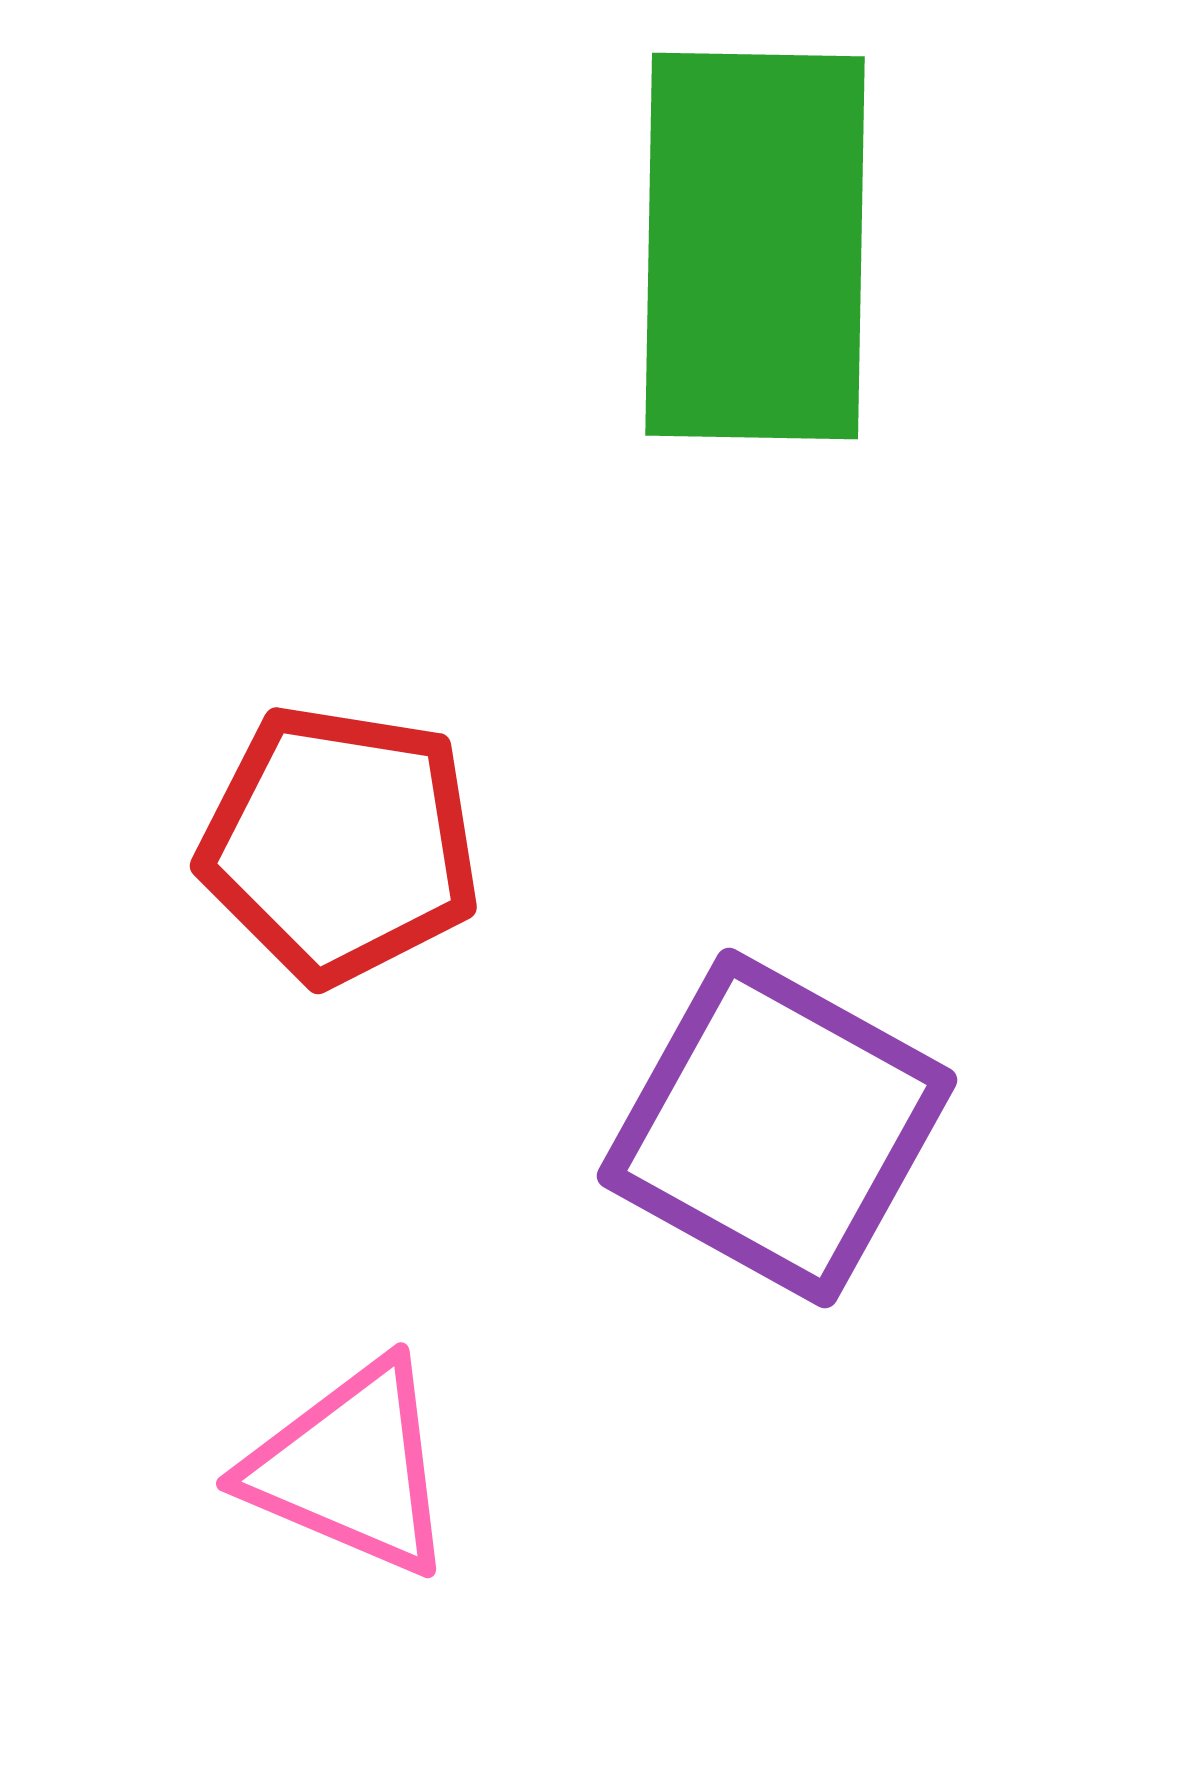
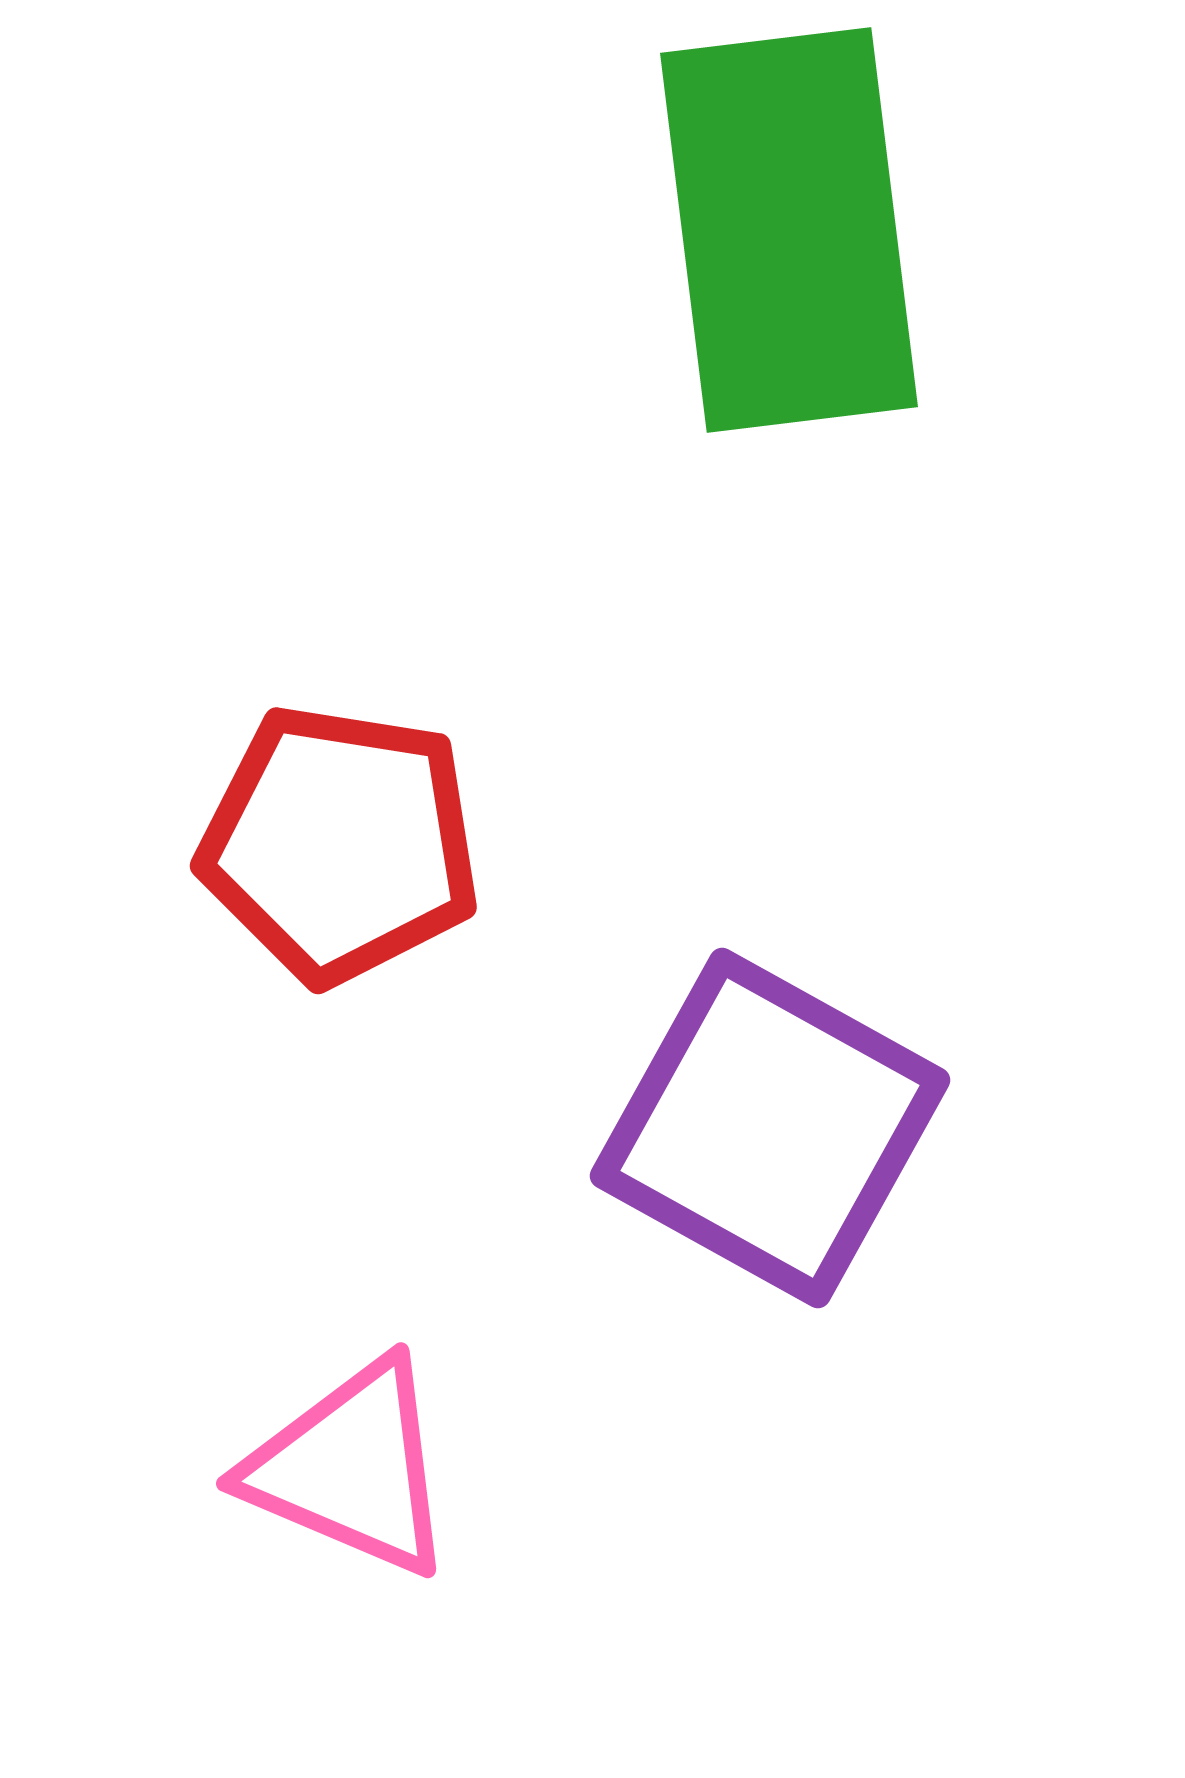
green rectangle: moved 34 px right, 16 px up; rotated 8 degrees counterclockwise
purple square: moved 7 px left
